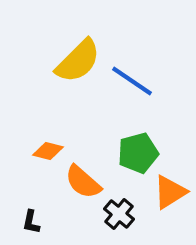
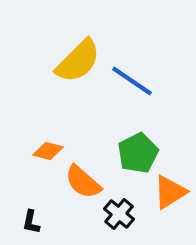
green pentagon: rotated 12 degrees counterclockwise
